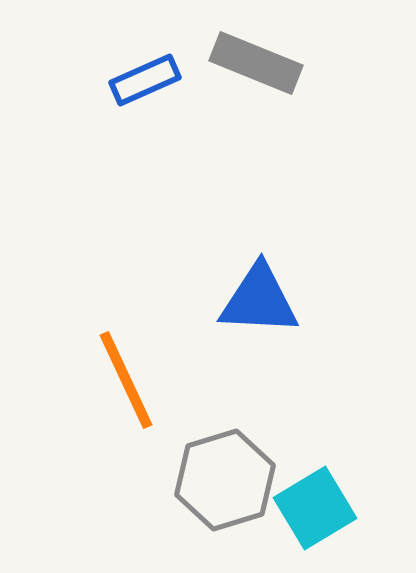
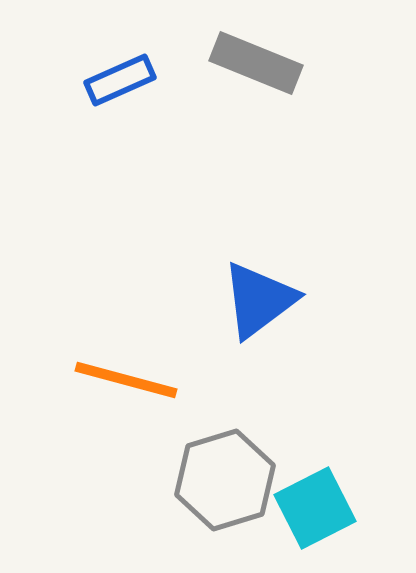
blue rectangle: moved 25 px left
blue triangle: rotated 40 degrees counterclockwise
orange line: rotated 50 degrees counterclockwise
cyan square: rotated 4 degrees clockwise
